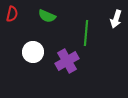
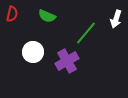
green line: rotated 35 degrees clockwise
